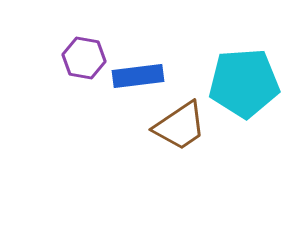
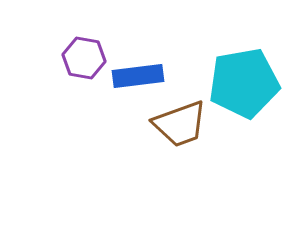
cyan pentagon: rotated 6 degrees counterclockwise
brown trapezoid: moved 2 px up; rotated 14 degrees clockwise
